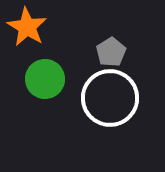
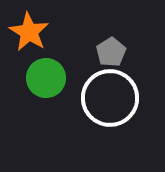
orange star: moved 2 px right, 5 px down
green circle: moved 1 px right, 1 px up
